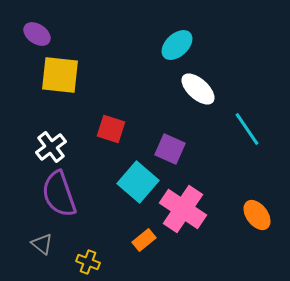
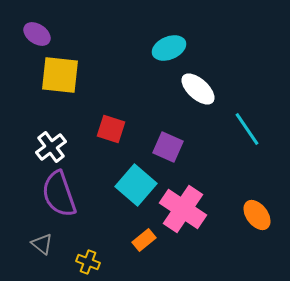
cyan ellipse: moved 8 px left, 3 px down; rotated 20 degrees clockwise
purple square: moved 2 px left, 2 px up
cyan square: moved 2 px left, 3 px down
